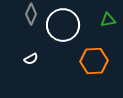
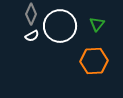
green triangle: moved 11 px left, 4 px down; rotated 42 degrees counterclockwise
white circle: moved 3 px left, 1 px down
white semicircle: moved 1 px right, 23 px up
